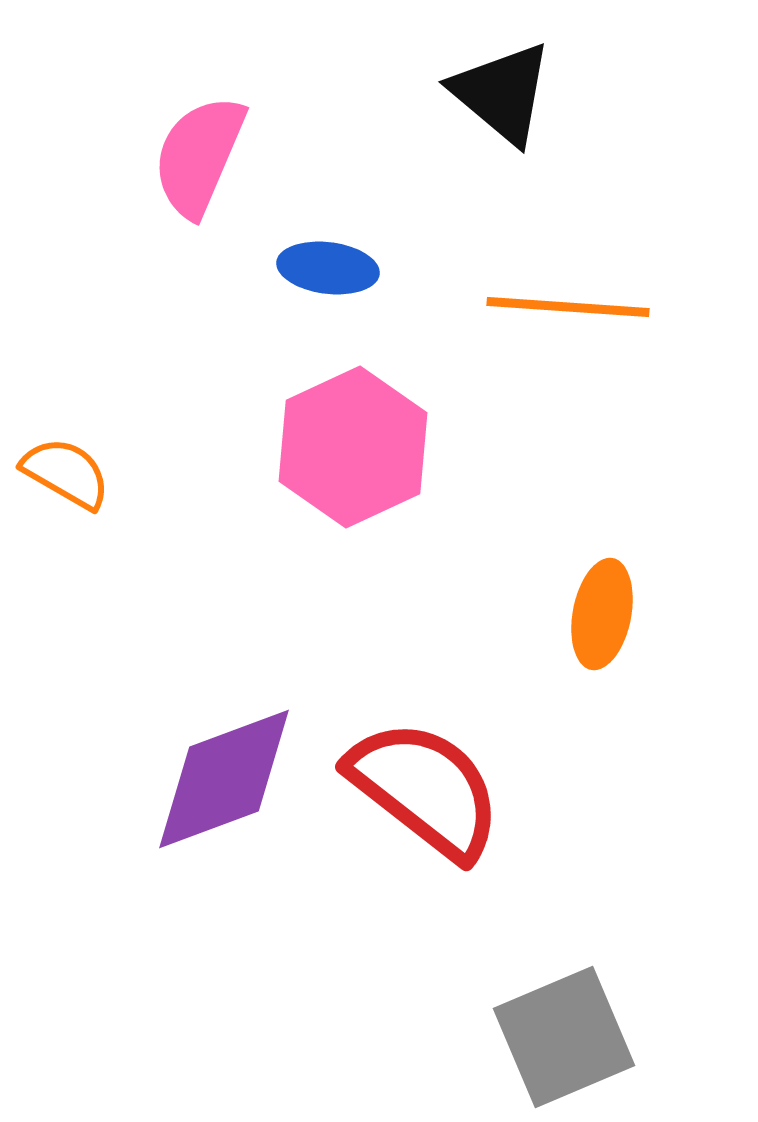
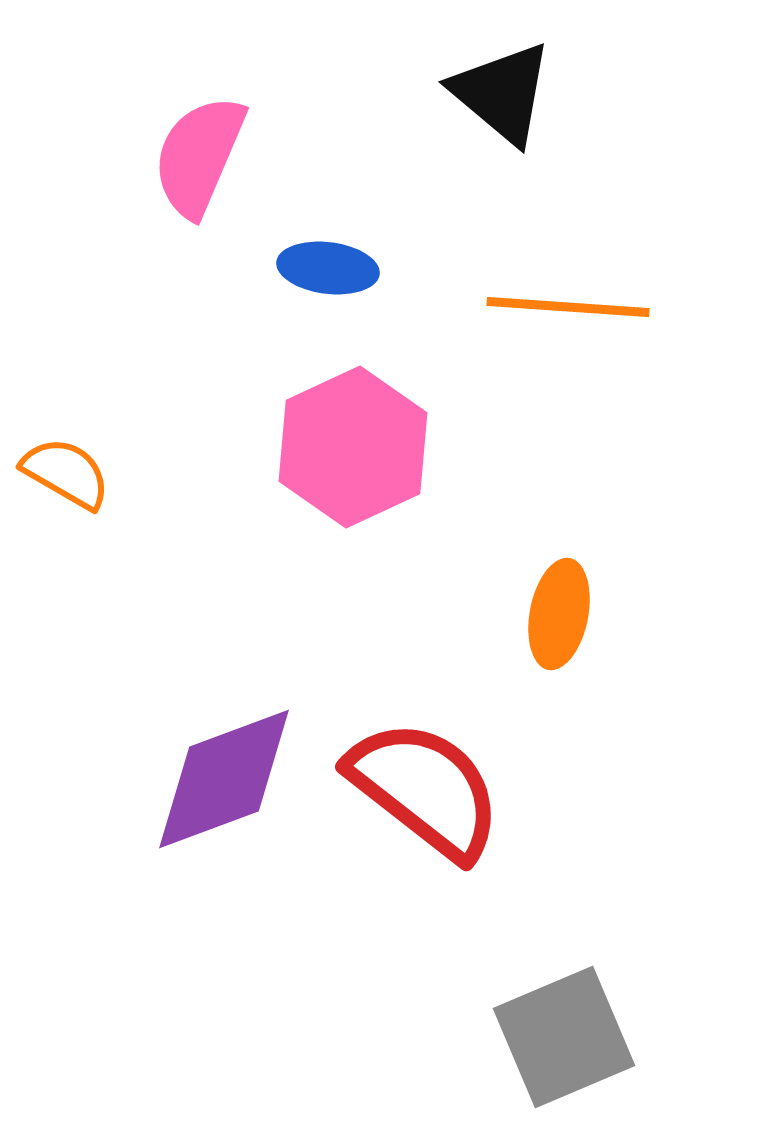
orange ellipse: moved 43 px left
